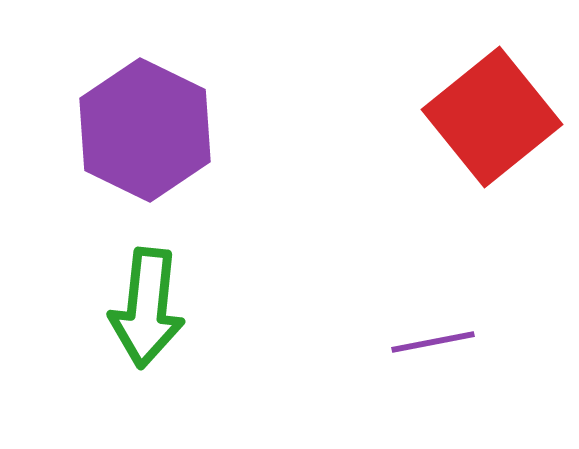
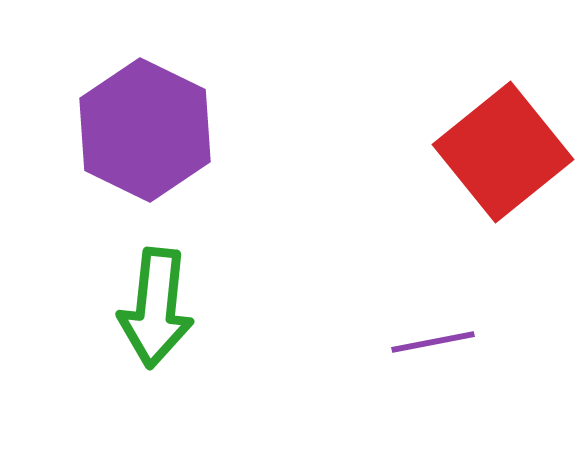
red square: moved 11 px right, 35 px down
green arrow: moved 9 px right
